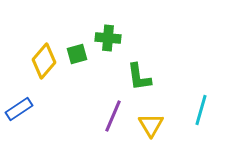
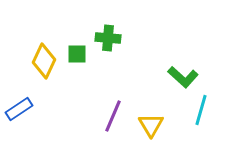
green square: rotated 15 degrees clockwise
yellow diamond: rotated 16 degrees counterclockwise
green L-shape: moved 44 px right; rotated 40 degrees counterclockwise
